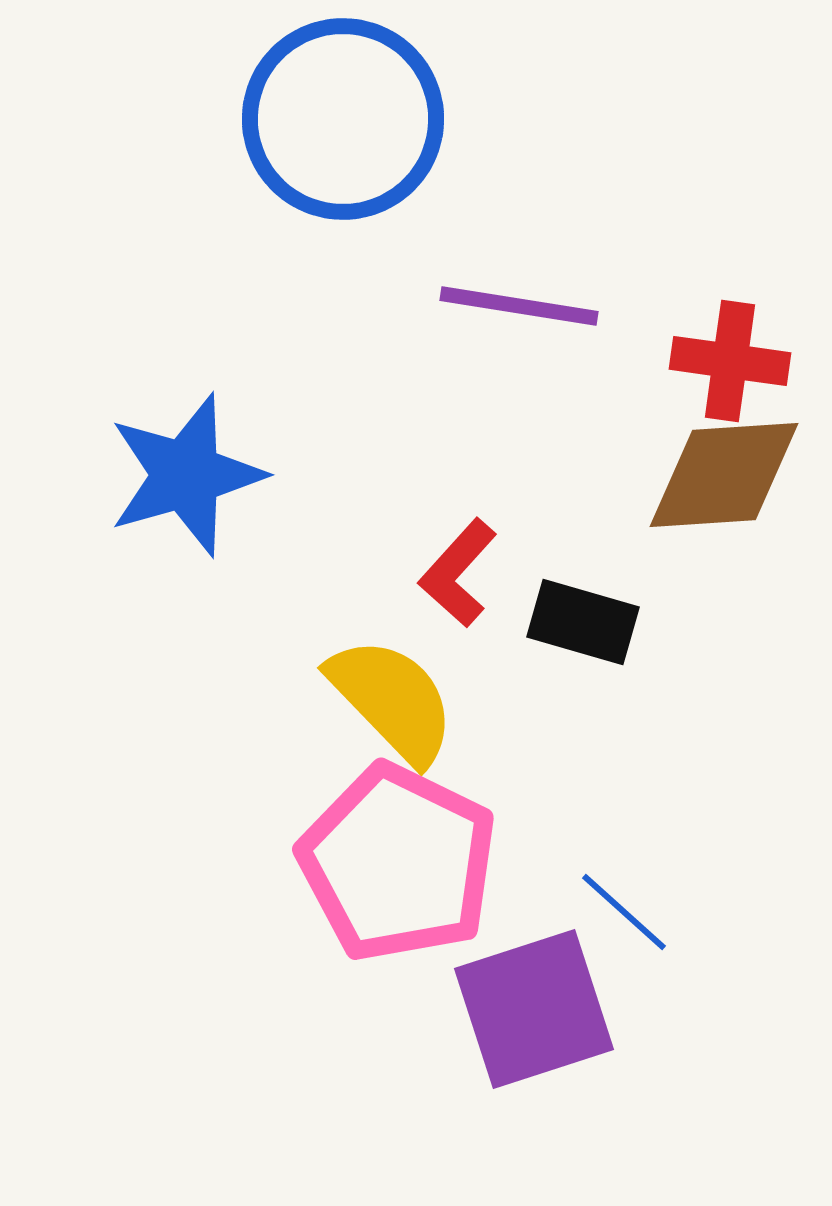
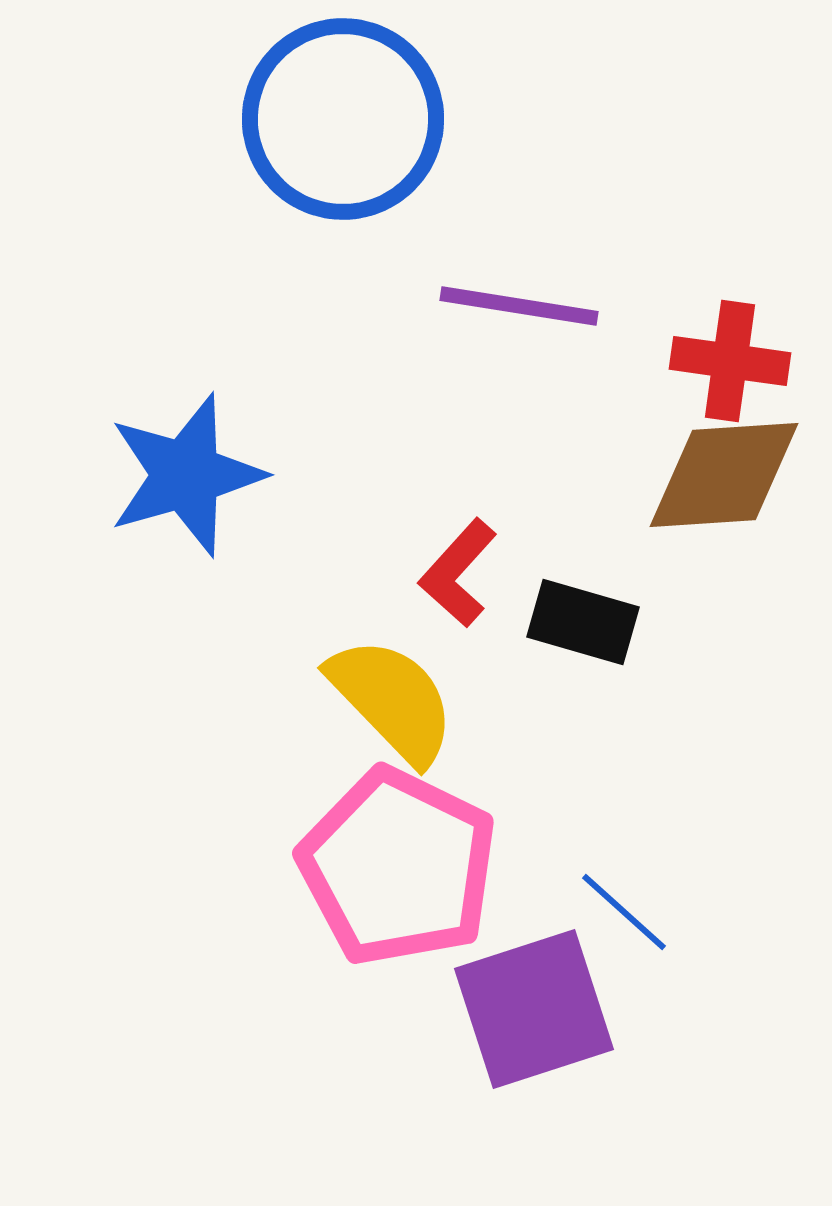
pink pentagon: moved 4 px down
